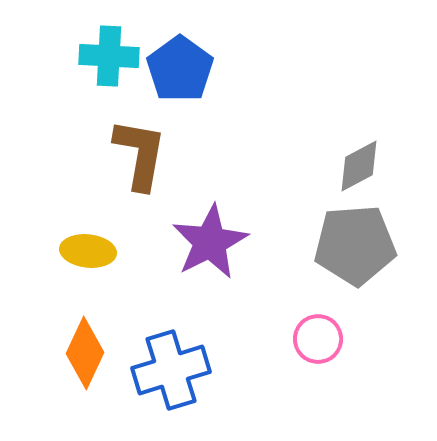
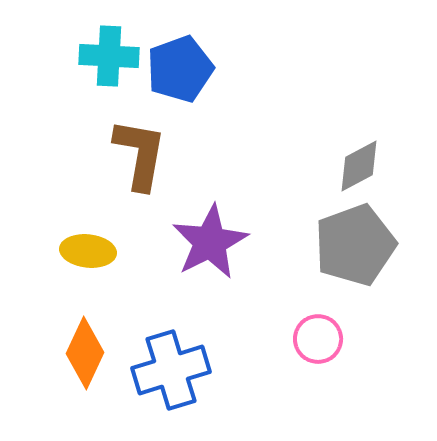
blue pentagon: rotated 16 degrees clockwise
gray pentagon: rotated 16 degrees counterclockwise
